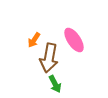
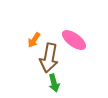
pink ellipse: rotated 20 degrees counterclockwise
green arrow: moved 1 px left, 1 px up; rotated 12 degrees clockwise
